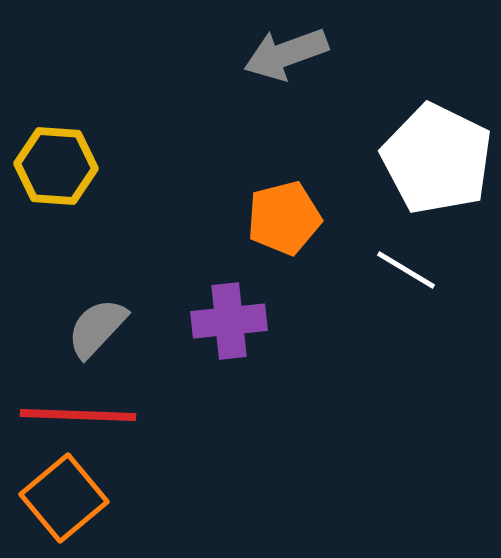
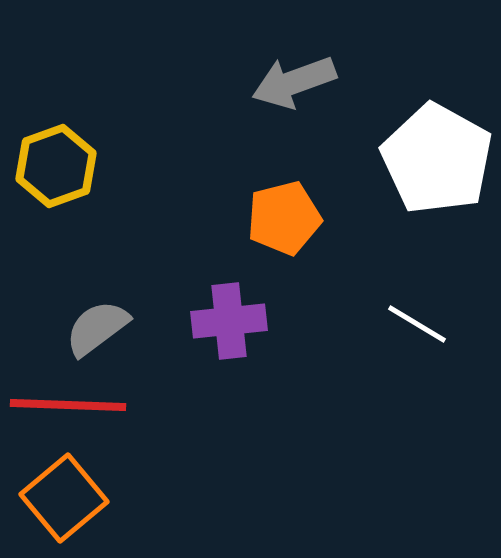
gray arrow: moved 8 px right, 28 px down
white pentagon: rotated 3 degrees clockwise
yellow hexagon: rotated 24 degrees counterclockwise
white line: moved 11 px right, 54 px down
gray semicircle: rotated 10 degrees clockwise
red line: moved 10 px left, 10 px up
